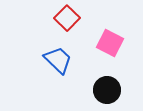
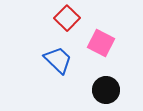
pink square: moved 9 px left
black circle: moved 1 px left
